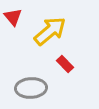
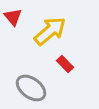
gray ellipse: rotated 40 degrees clockwise
